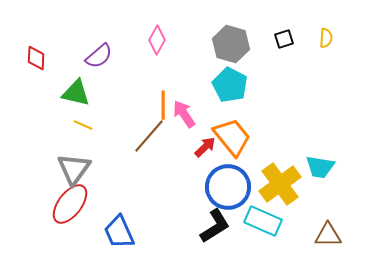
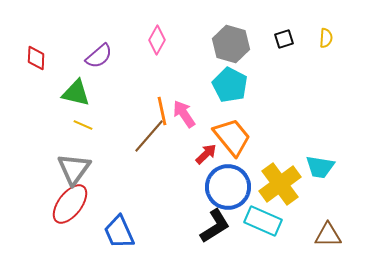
orange line: moved 1 px left, 6 px down; rotated 12 degrees counterclockwise
red arrow: moved 1 px right, 7 px down
